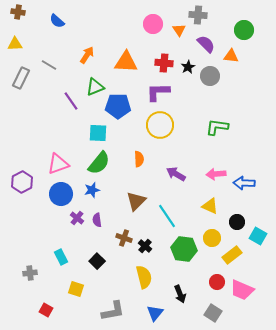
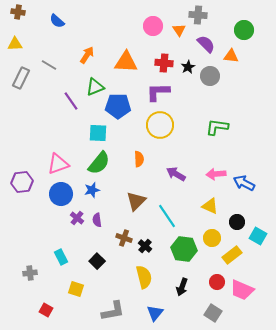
pink circle at (153, 24): moved 2 px down
purple hexagon at (22, 182): rotated 20 degrees clockwise
blue arrow at (244, 183): rotated 25 degrees clockwise
black arrow at (180, 294): moved 2 px right, 7 px up; rotated 42 degrees clockwise
